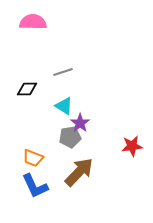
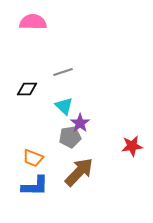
cyan triangle: rotated 12 degrees clockwise
blue L-shape: rotated 64 degrees counterclockwise
